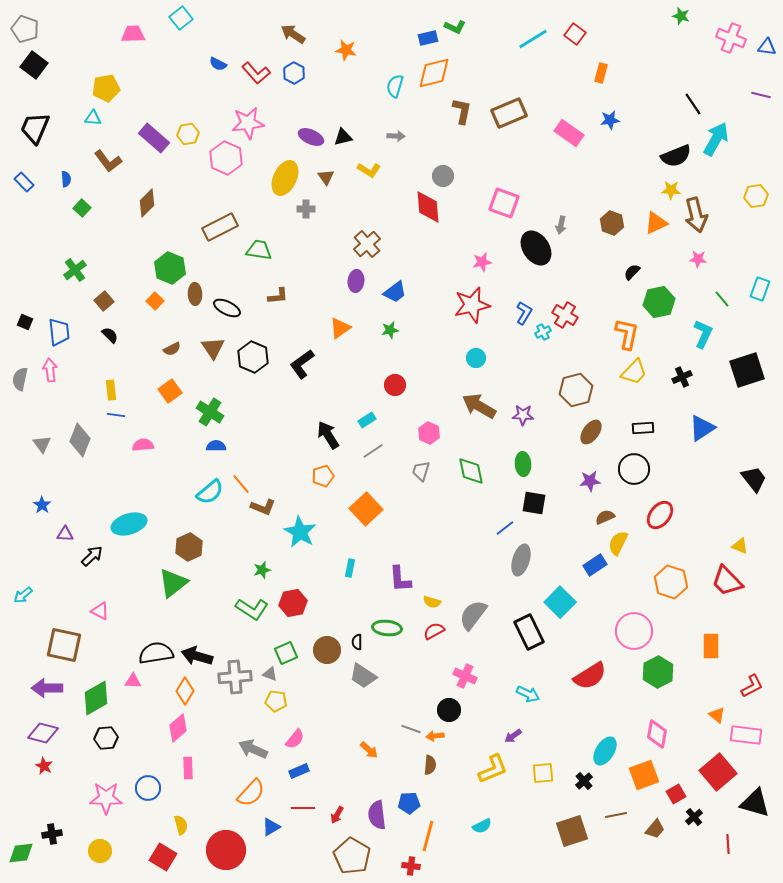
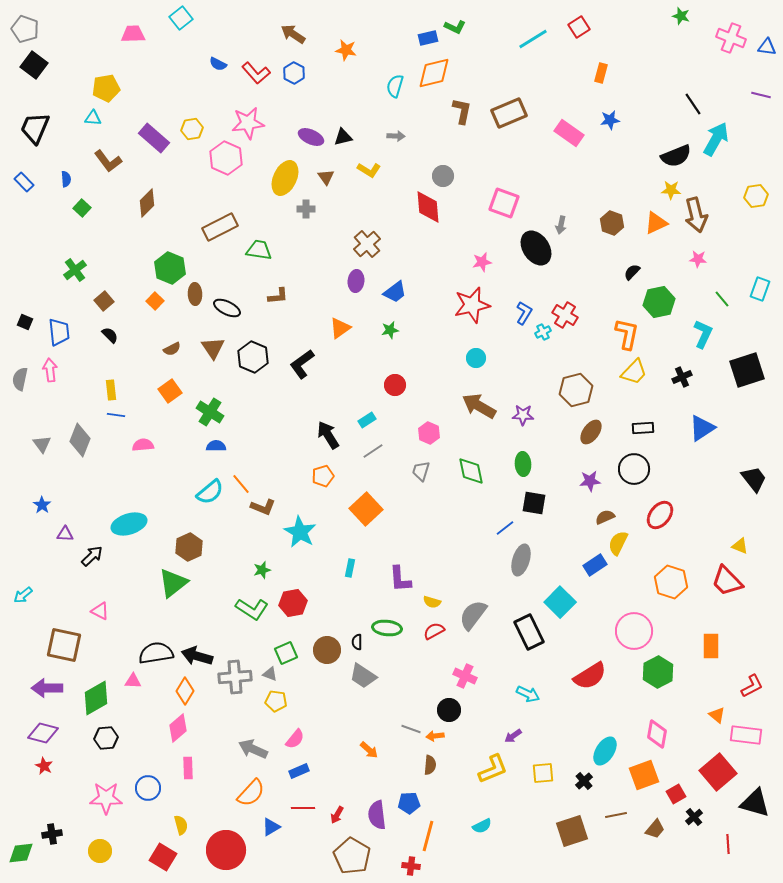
red square at (575, 34): moved 4 px right, 7 px up; rotated 20 degrees clockwise
yellow hexagon at (188, 134): moved 4 px right, 5 px up
